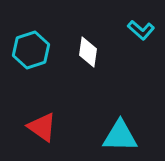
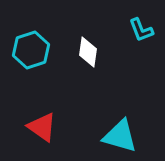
cyan L-shape: rotated 28 degrees clockwise
cyan triangle: rotated 15 degrees clockwise
